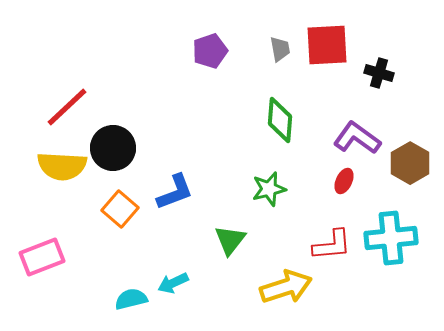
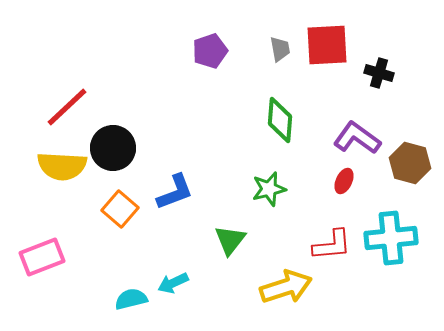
brown hexagon: rotated 15 degrees counterclockwise
